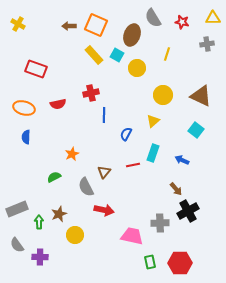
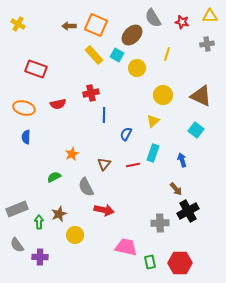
yellow triangle at (213, 18): moved 3 px left, 2 px up
brown ellipse at (132, 35): rotated 25 degrees clockwise
blue arrow at (182, 160): rotated 48 degrees clockwise
brown triangle at (104, 172): moved 8 px up
pink trapezoid at (132, 236): moved 6 px left, 11 px down
